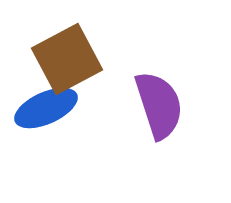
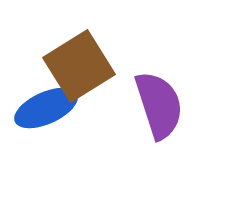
brown square: moved 12 px right, 7 px down; rotated 4 degrees counterclockwise
